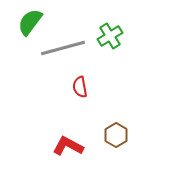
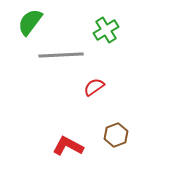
green cross: moved 4 px left, 6 px up
gray line: moved 2 px left, 7 px down; rotated 12 degrees clockwise
red semicircle: moved 14 px right; rotated 65 degrees clockwise
brown hexagon: rotated 10 degrees clockwise
